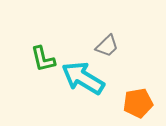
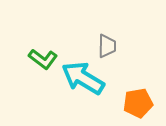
gray trapezoid: rotated 45 degrees counterclockwise
green L-shape: rotated 40 degrees counterclockwise
